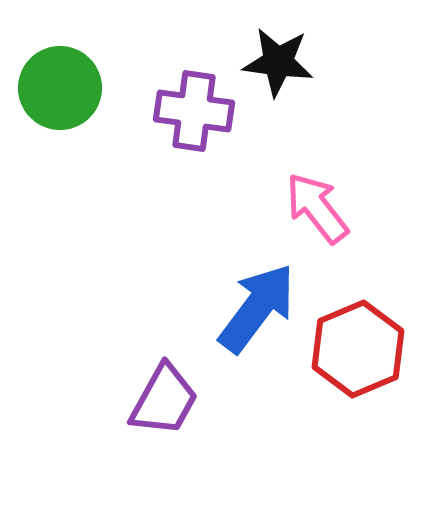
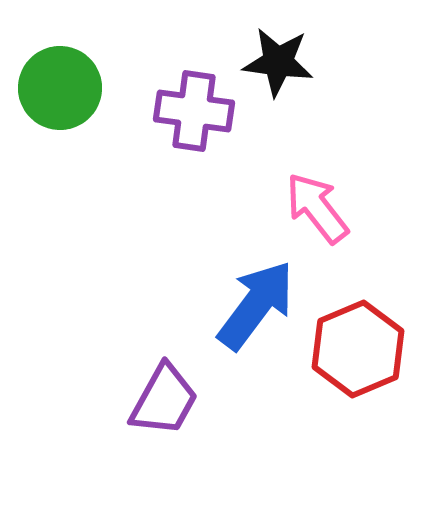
blue arrow: moved 1 px left, 3 px up
